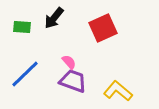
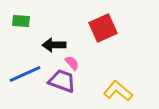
black arrow: moved 27 px down; rotated 50 degrees clockwise
green rectangle: moved 1 px left, 6 px up
pink semicircle: moved 3 px right, 1 px down
blue line: rotated 20 degrees clockwise
purple trapezoid: moved 11 px left
